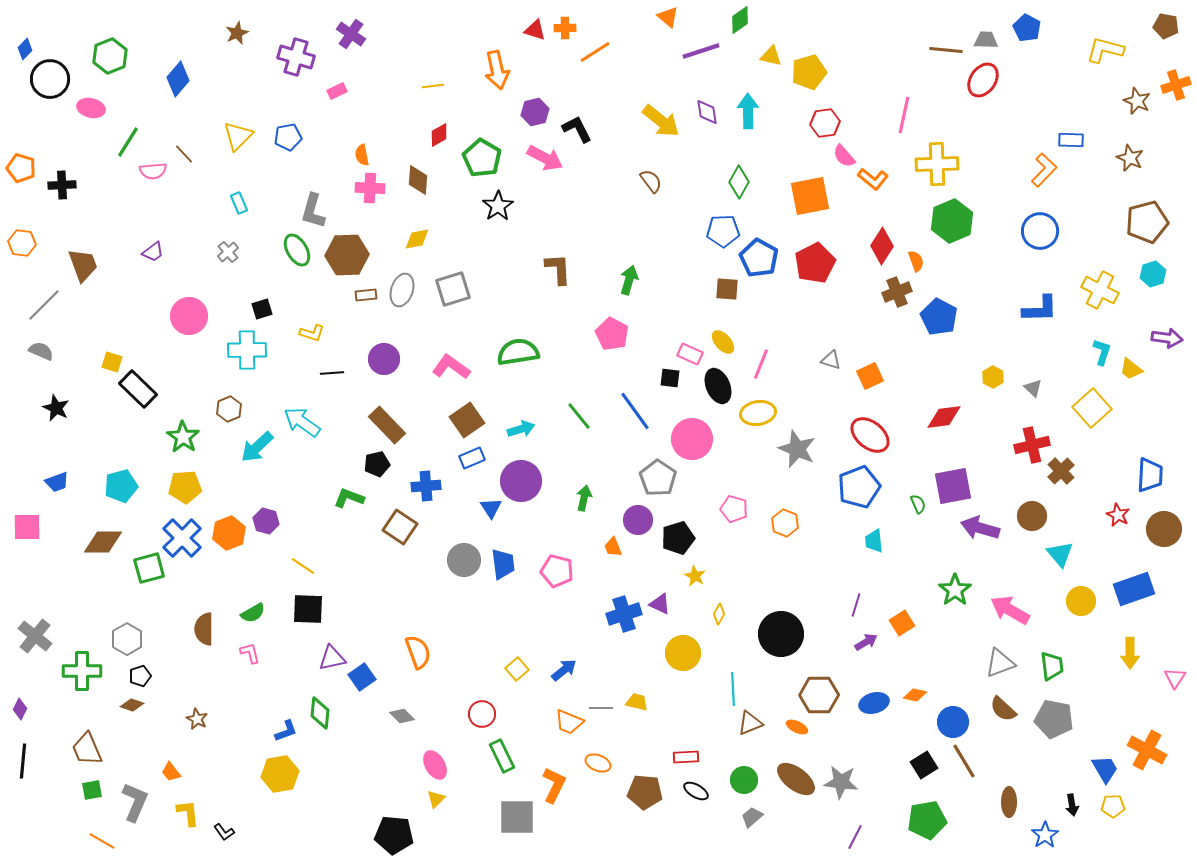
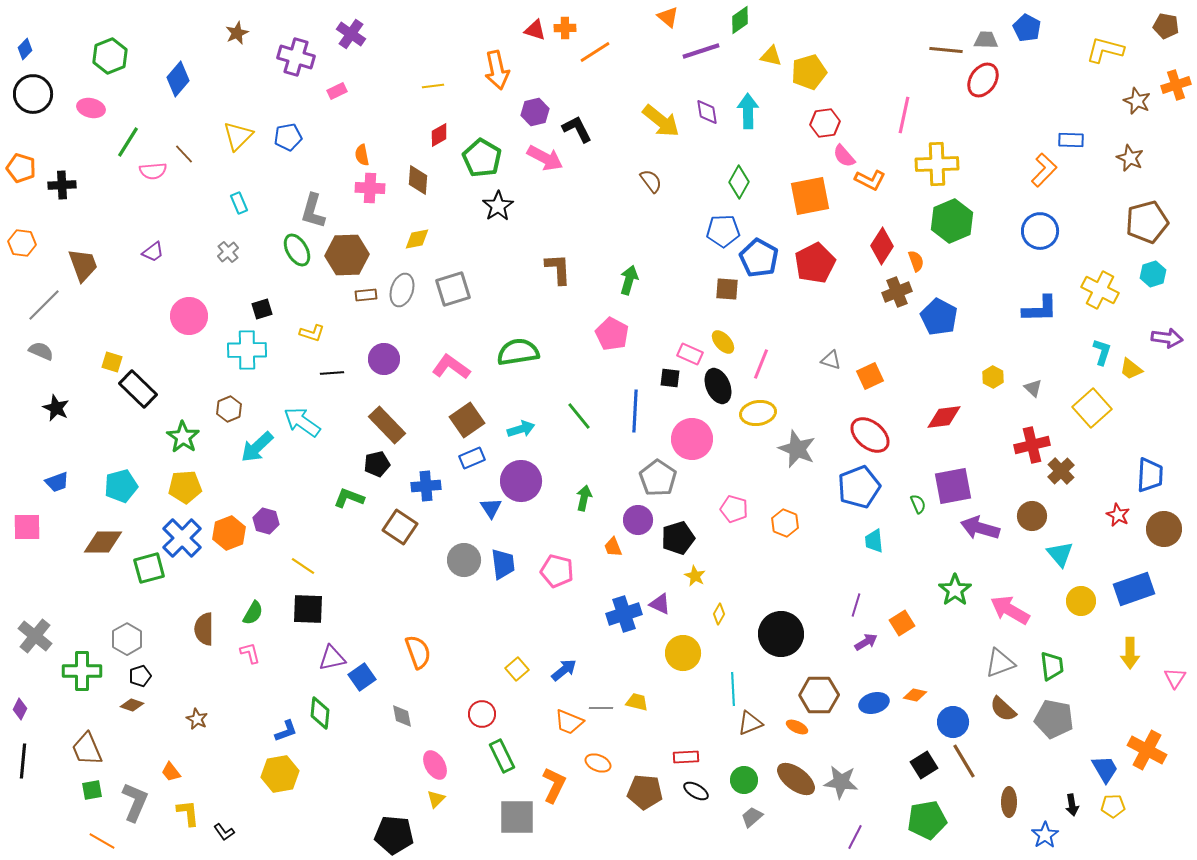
black circle at (50, 79): moved 17 px left, 15 px down
orange L-shape at (873, 179): moved 3 px left, 1 px down; rotated 12 degrees counterclockwise
blue line at (635, 411): rotated 39 degrees clockwise
green semicircle at (253, 613): rotated 30 degrees counterclockwise
gray diamond at (402, 716): rotated 35 degrees clockwise
